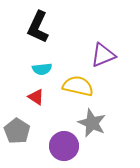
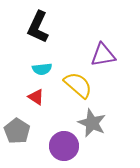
purple triangle: rotated 12 degrees clockwise
yellow semicircle: moved 1 px up; rotated 28 degrees clockwise
